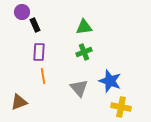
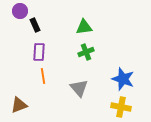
purple circle: moved 2 px left, 1 px up
green cross: moved 2 px right
blue star: moved 13 px right, 2 px up
brown triangle: moved 3 px down
